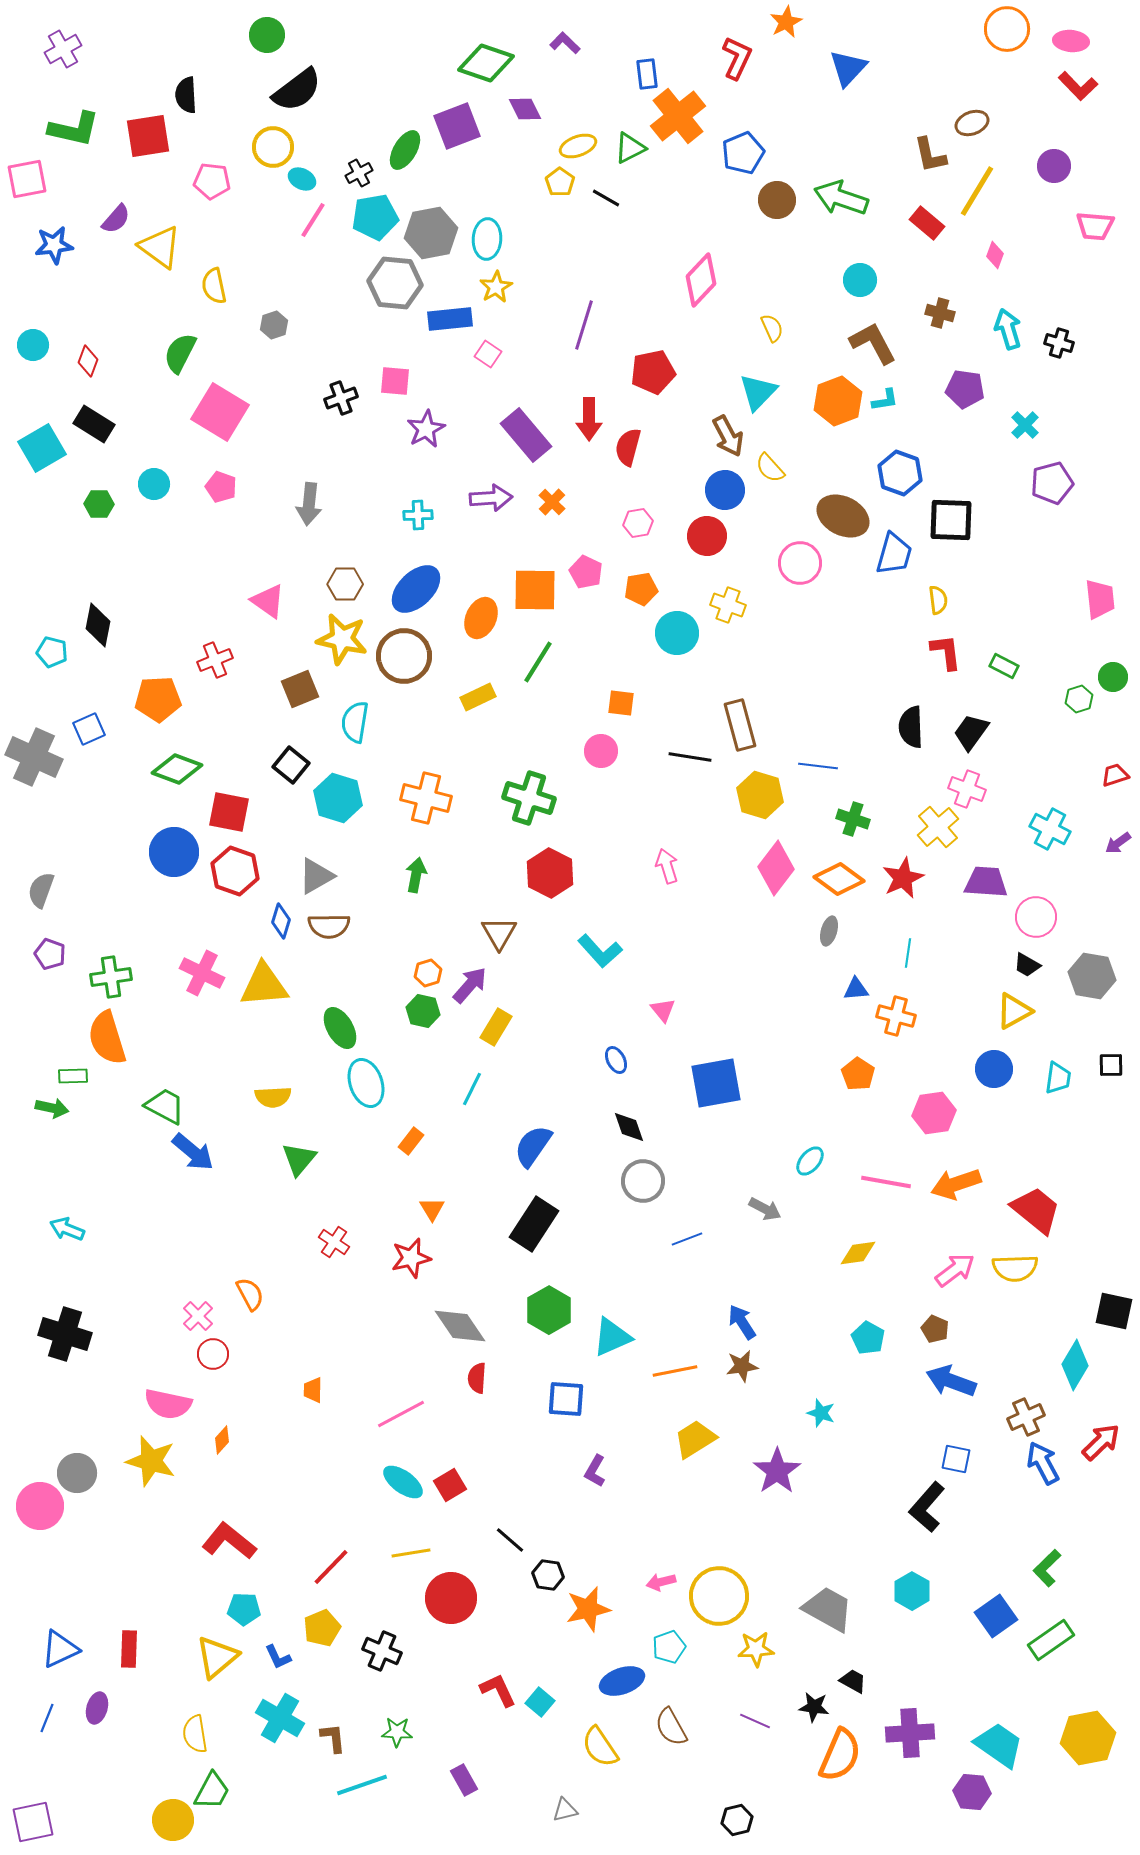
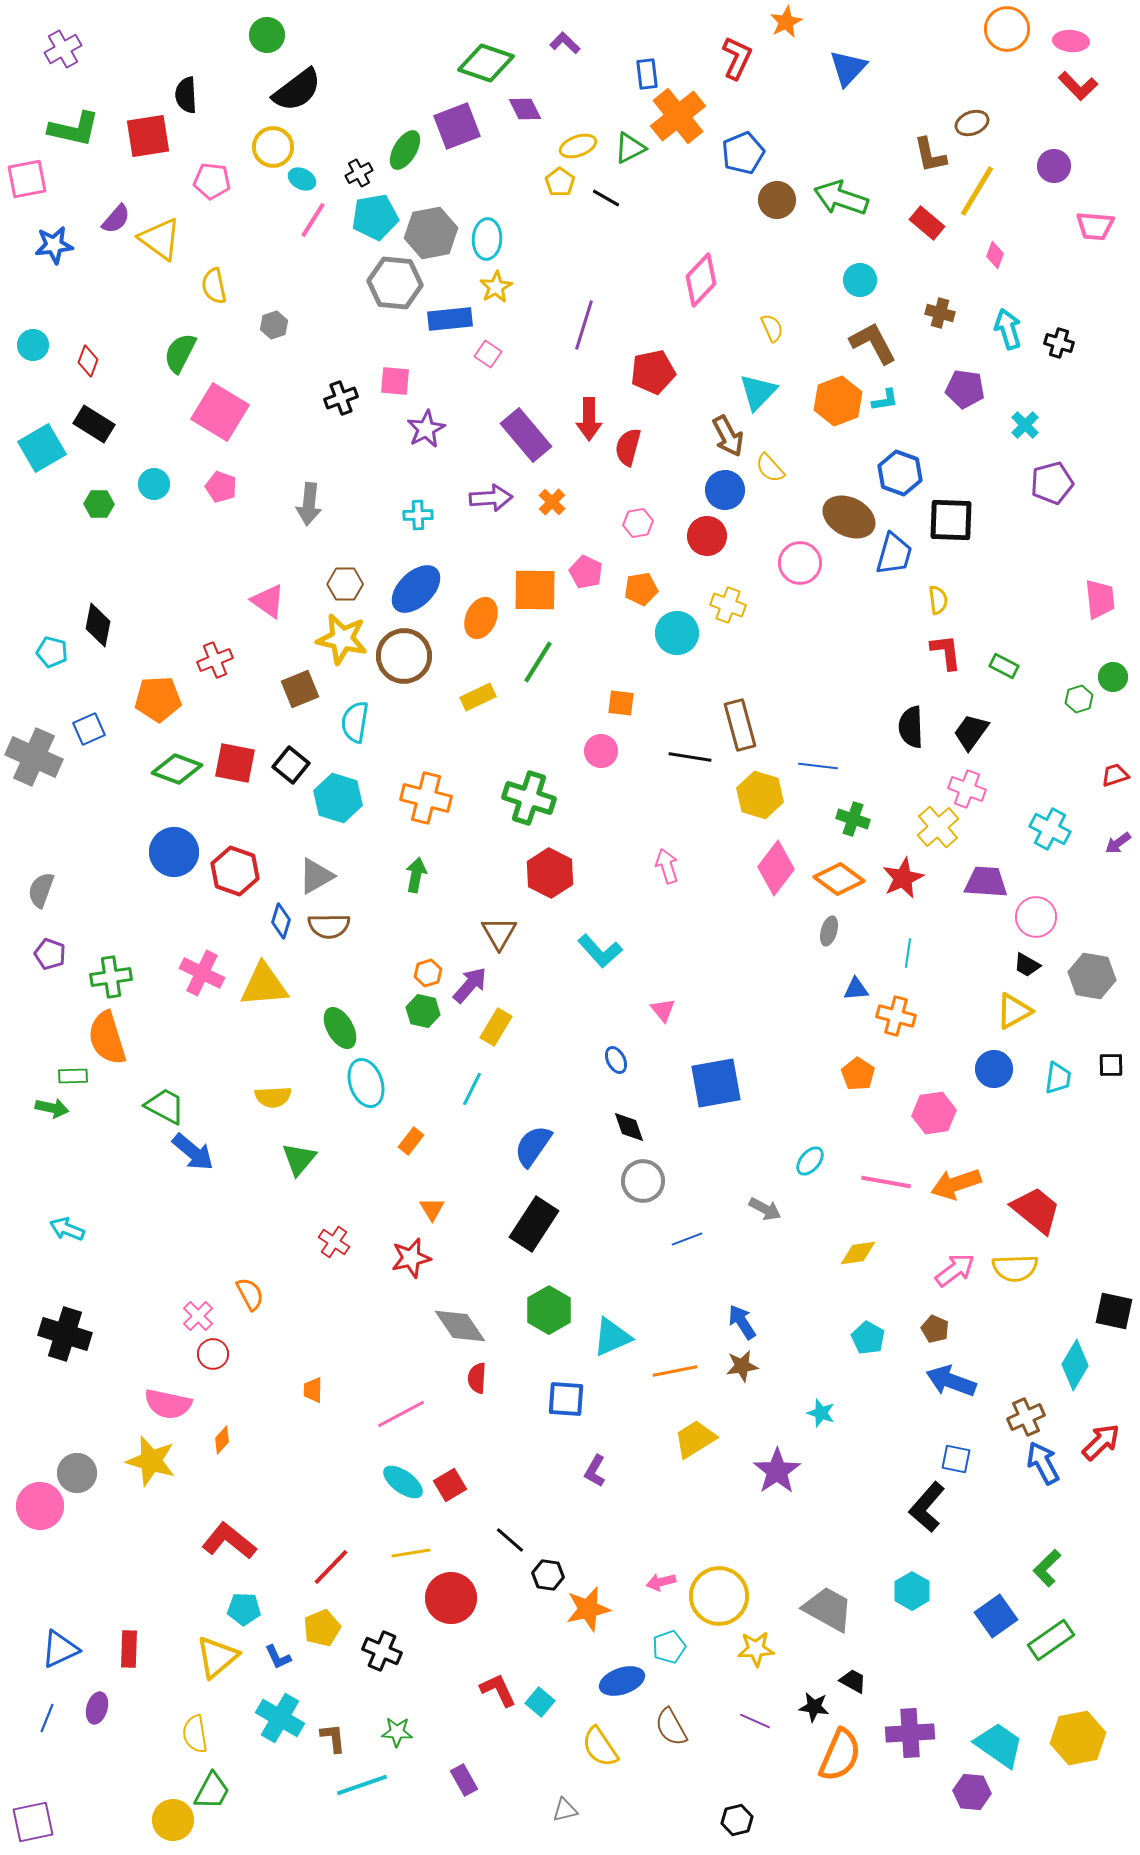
yellow triangle at (160, 247): moved 8 px up
brown ellipse at (843, 516): moved 6 px right, 1 px down
red square at (229, 812): moved 6 px right, 49 px up
yellow hexagon at (1088, 1738): moved 10 px left
